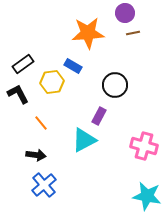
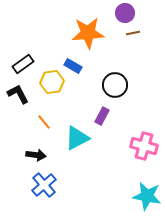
purple rectangle: moved 3 px right
orange line: moved 3 px right, 1 px up
cyan triangle: moved 7 px left, 2 px up
